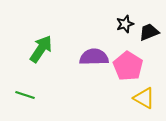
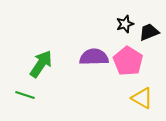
green arrow: moved 15 px down
pink pentagon: moved 5 px up
yellow triangle: moved 2 px left
